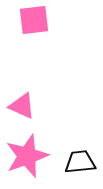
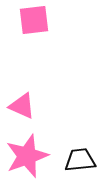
black trapezoid: moved 2 px up
